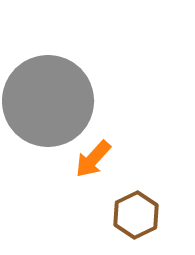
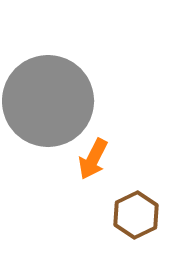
orange arrow: rotated 15 degrees counterclockwise
